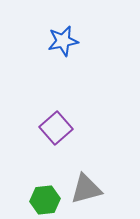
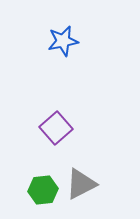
gray triangle: moved 5 px left, 5 px up; rotated 12 degrees counterclockwise
green hexagon: moved 2 px left, 10 px up
